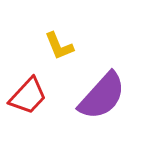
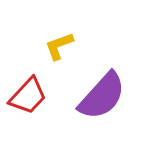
yellow L-shape: rotated 92 degrees clockwise
